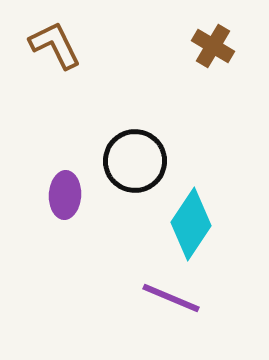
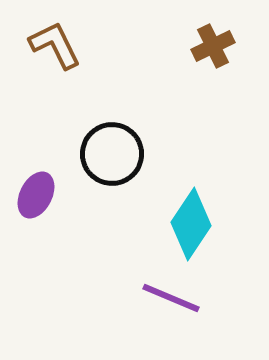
brown cross: rotated 33 degrees clockwise
black circle: moved 23 px left, 7 px up
purple ellipse: moved 29 px left; rotated 24 degrees clockwise
